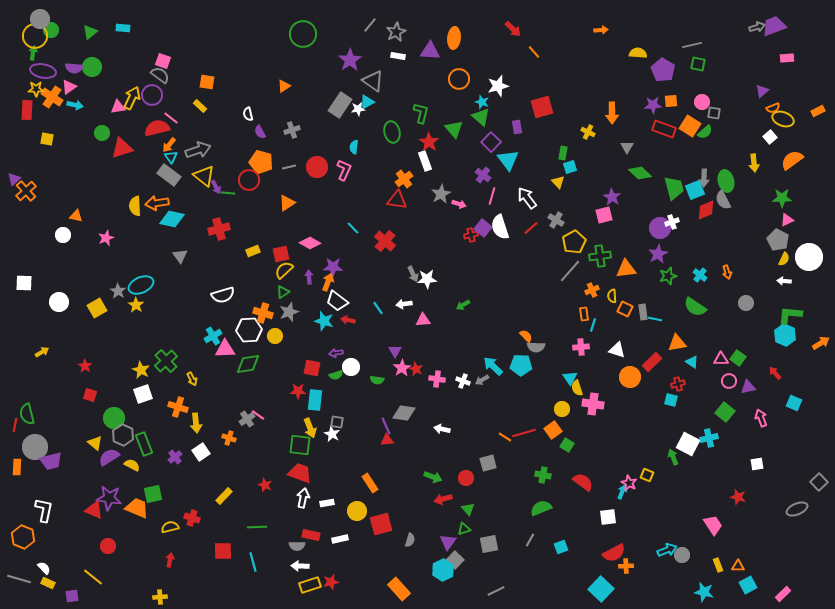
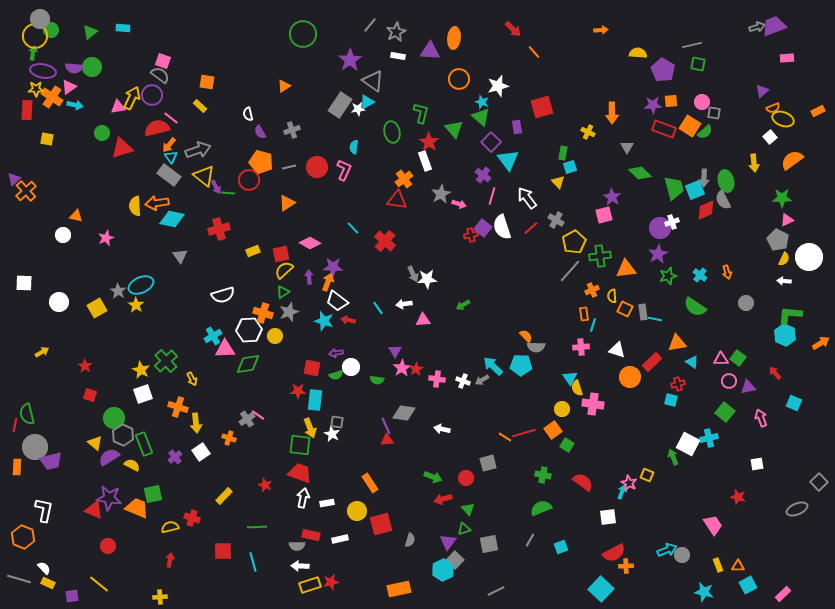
white semicircle at (500, 227): moved 2 px right
red star at (416, 369): rotated 16 degrees clockwise
yellow line at (93, 577): moved 6 px right, 7 px down
orange rectangle at (399, 589): rotated 60 degrees counterclockwise
